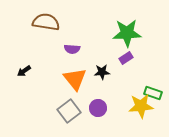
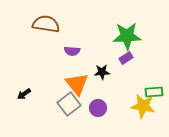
brown semicircle: moved 2 px down
green star: moved 3 px down
purple semicircle: moved 2 px down
black arrow: moved 23 px down
orange triangle: moved 2 px right, 5 px down
green rectangle: moved 1 px right, 1 px up; rotated 24 degrees counterclockwise
yellow star: moved 2 px right; rotated 15 degrees clockwise
gray square: moved 7 px up
